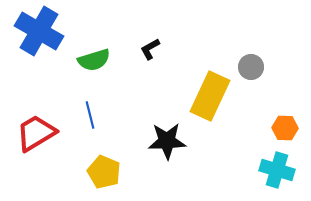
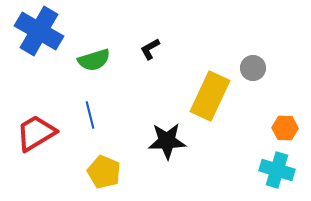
gray circle: moved 2 px right, 1 px down
